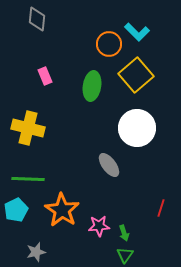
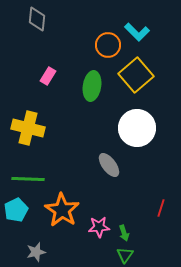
orange circle: moved 1 px left, 1 px down
pink rectangle: moved 3 px right; rotated 54 degrees clockwise
pink star: moved 1 px down
